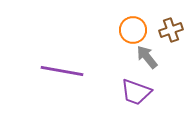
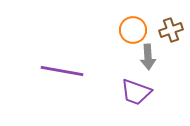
gray arrow: moved 1 px right; rotated 145 degrees counterclockwise
